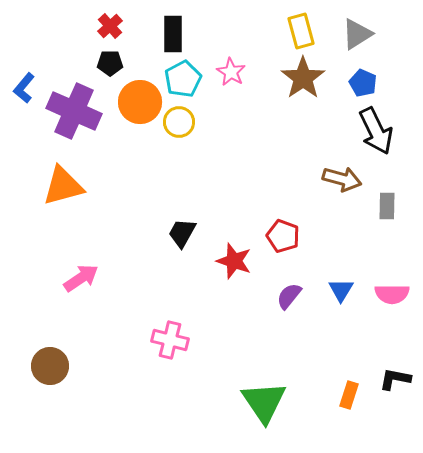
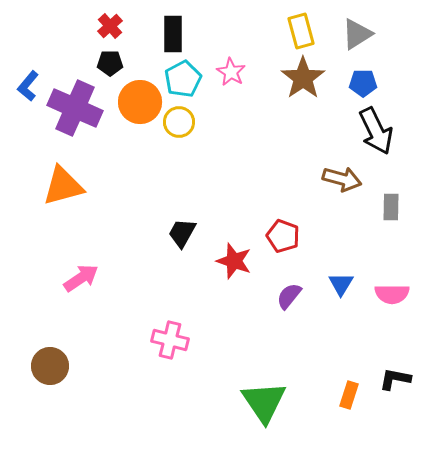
blue pentagon: rotated 24 degrees counterclockwise
blue L-shape: moved 4 px right, 2 px up
purple cross: moved 1 px right, 3 px up
gray rectangle: moved 4 px right, 1 px down
blue triangle: moved 6 px up
